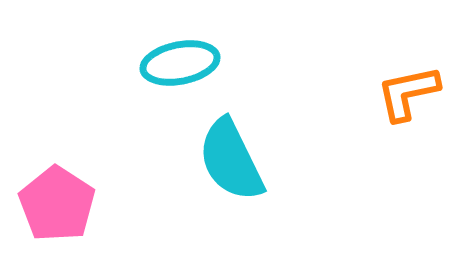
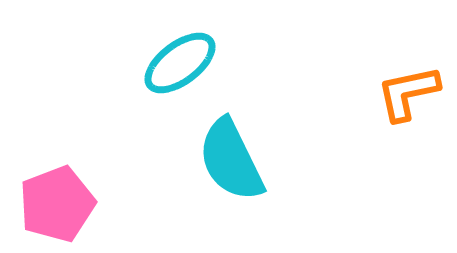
cyan ellipse: rotated 26 degrees counterclockwise
pink pentagon: rotated 18 degrees clockwise
